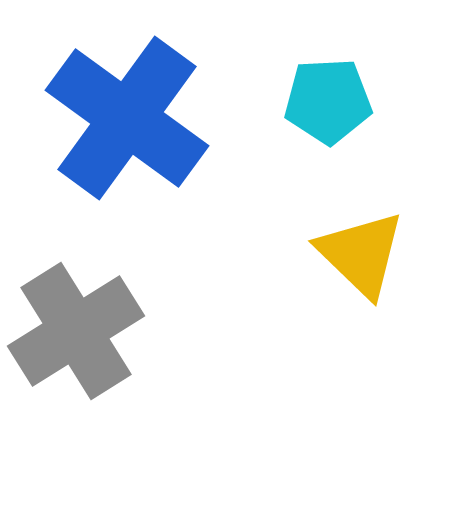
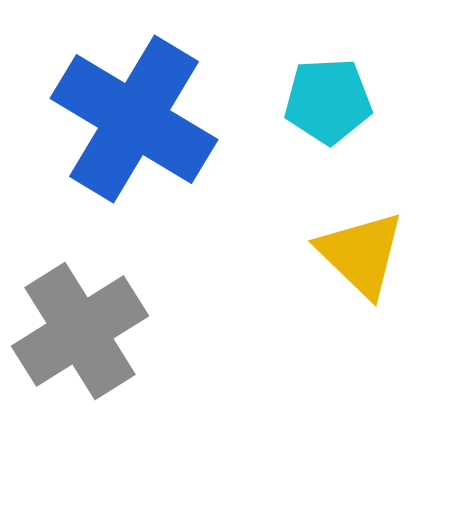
blue cross: moved 7 px right, 1 px down; rotated 5 degrees counterclockwise
gray cross: moved 4 px right
